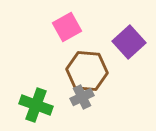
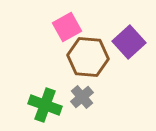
brown hexagon: moved 1 px right, 14 px up
gray cross: rotated 15 degrees counterclockwise
green cross: moved 9 px right
